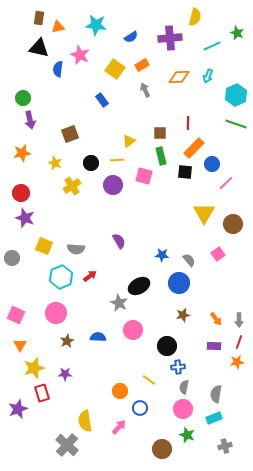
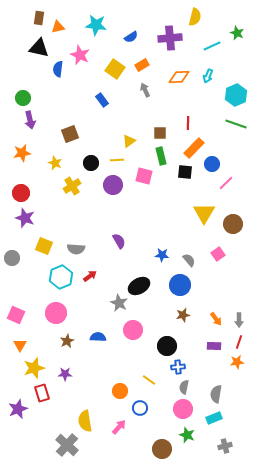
blue circle at (179, 283): moved 1 px right, 2 px down
